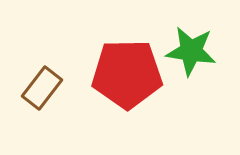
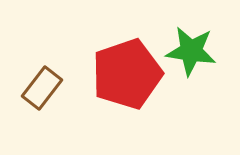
red pentagon: rotated 18 degrees counterclockwise
